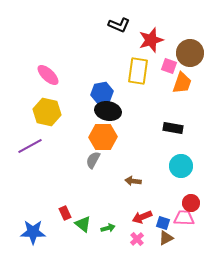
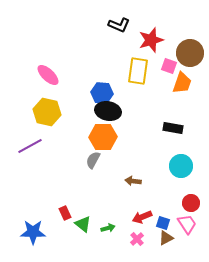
blue hexagon: rotated 15 degrees clockwise
pink trapezoid: moved 3 px right, 6 px down; rotated 55 degrees clockwise
